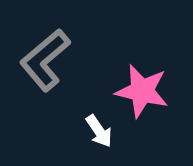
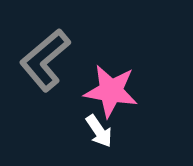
pink star: moved 31 px left; rotated 4 degrees counterclockwise
